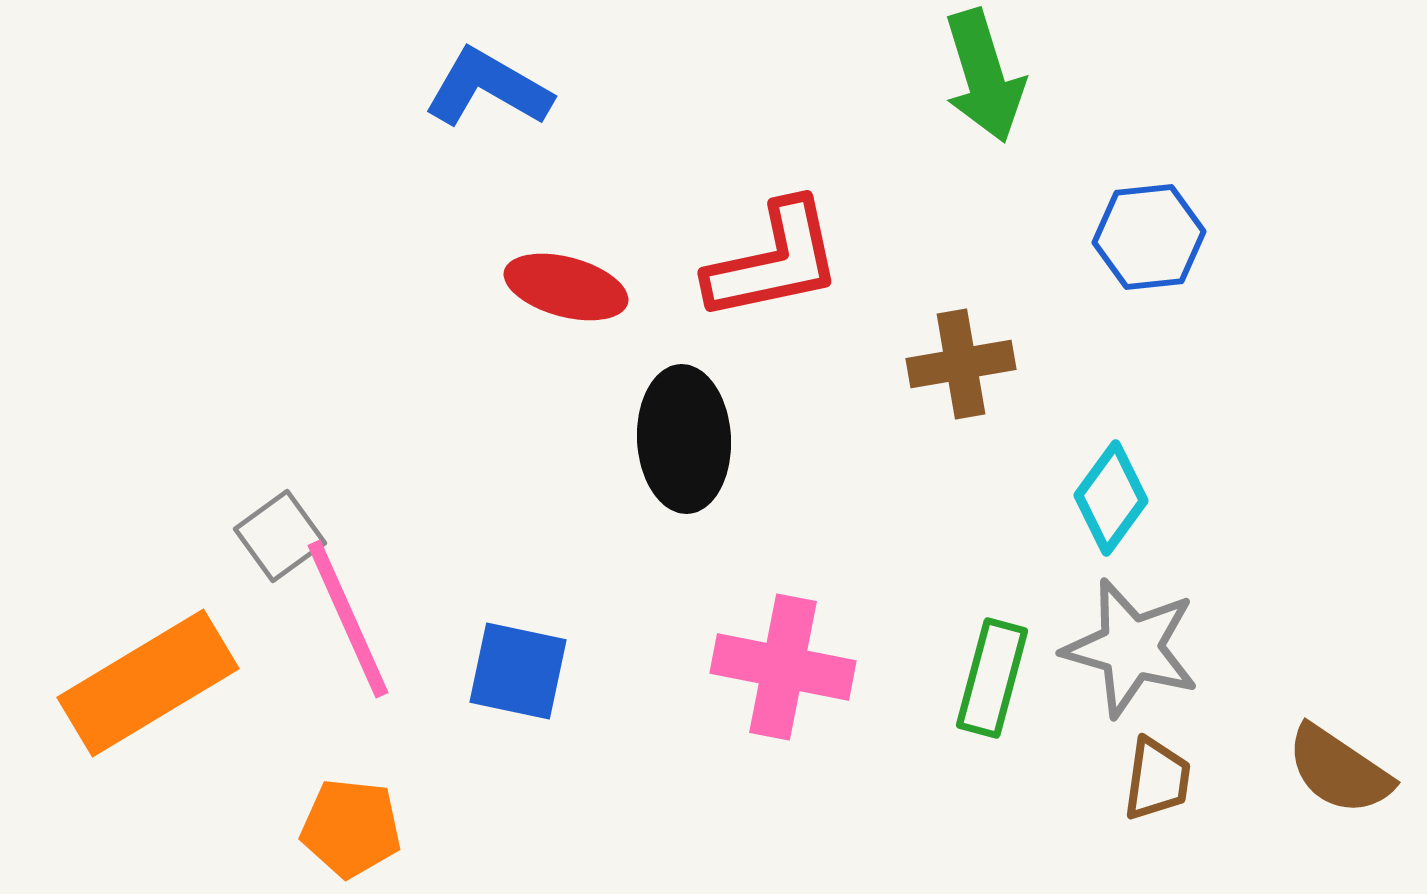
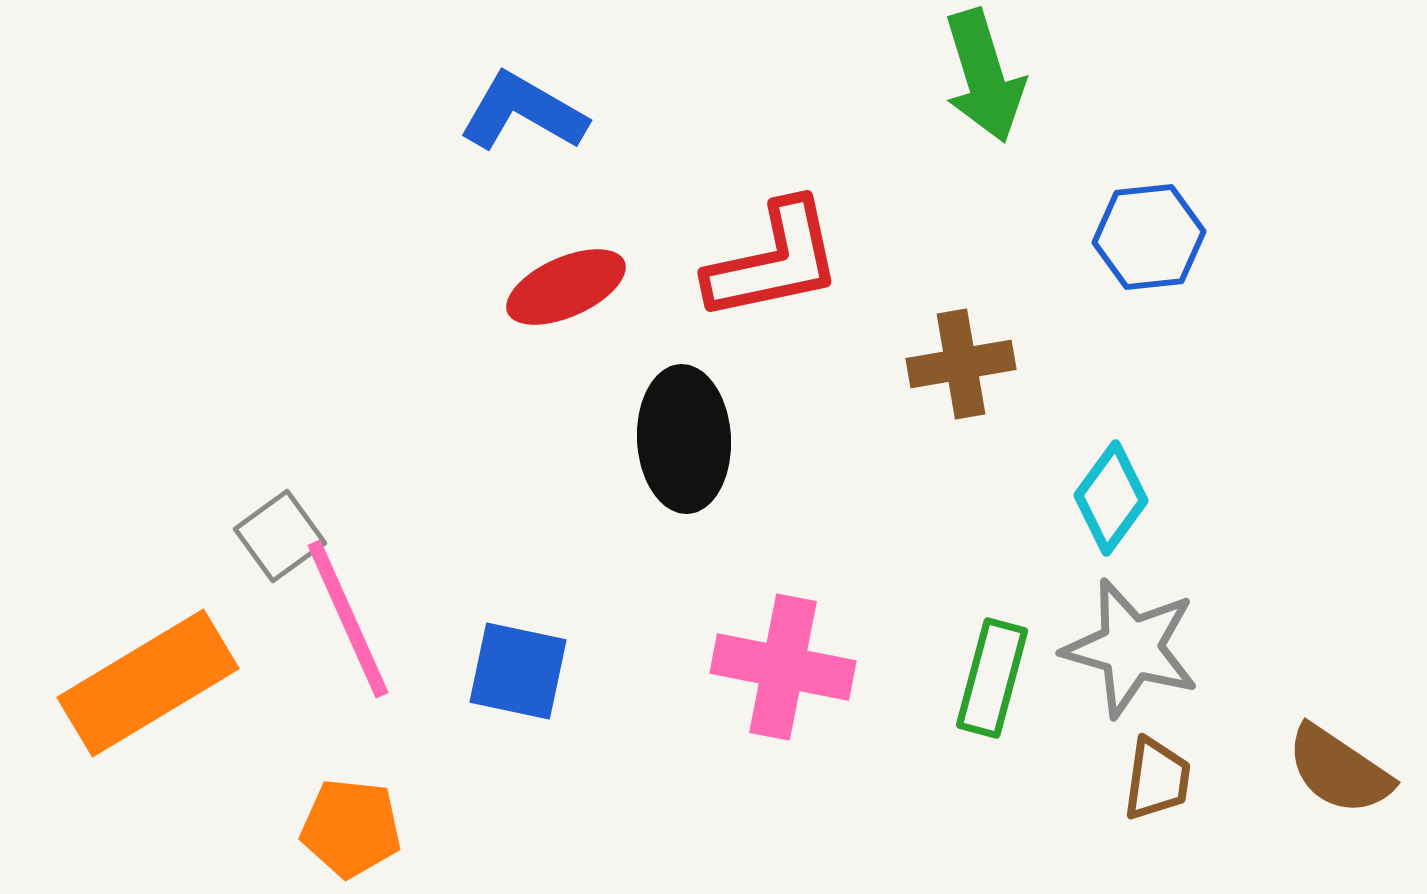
blue L-shape: moved 35 px right, 24 px down
red ellipse: rotated 39 degrees counterclockwise
